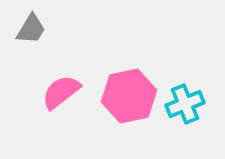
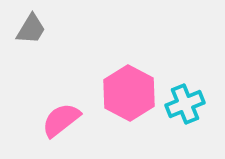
pink semicircle: moved 28 px down
pink hexagon: moved 3 px up; rotated 20 degrees counterclockwise
